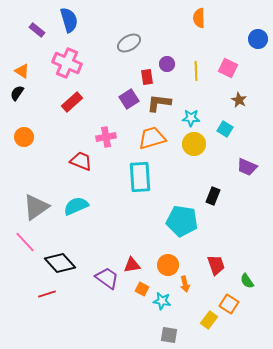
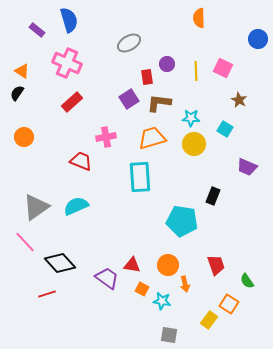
pink square at (228, 68): moved 5 px left
red triangle at (132, 265): rotated 18 degrees clockwise
